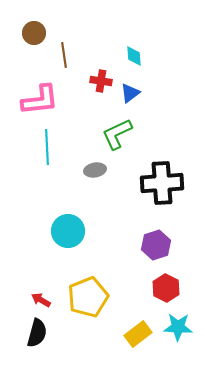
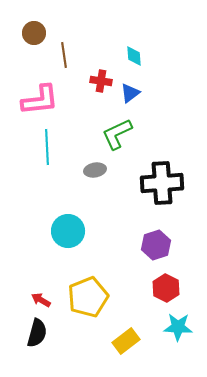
yellow rectangle: moved 12 px left, 7 px down
